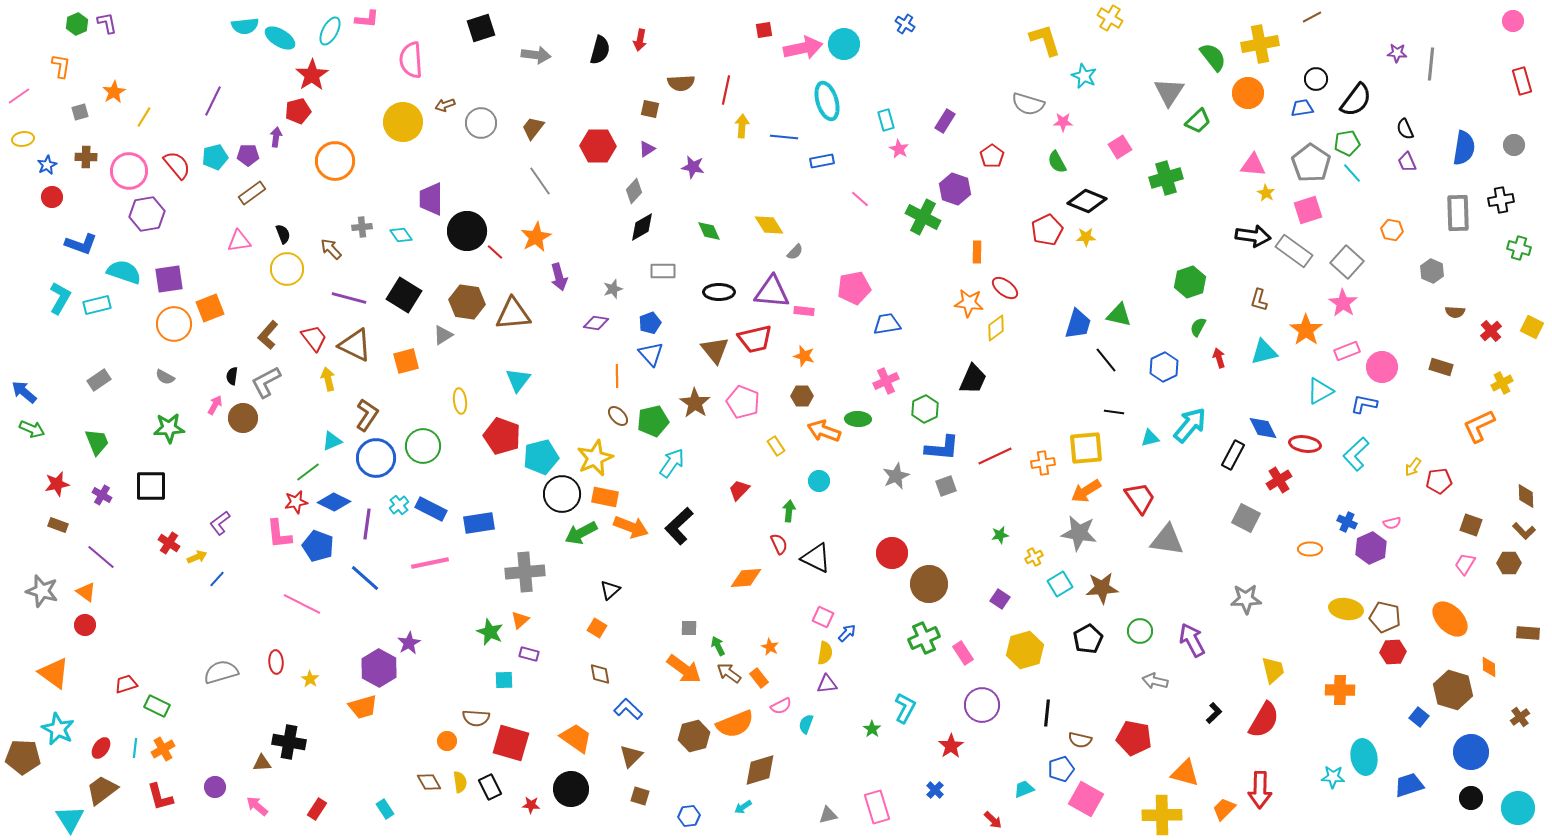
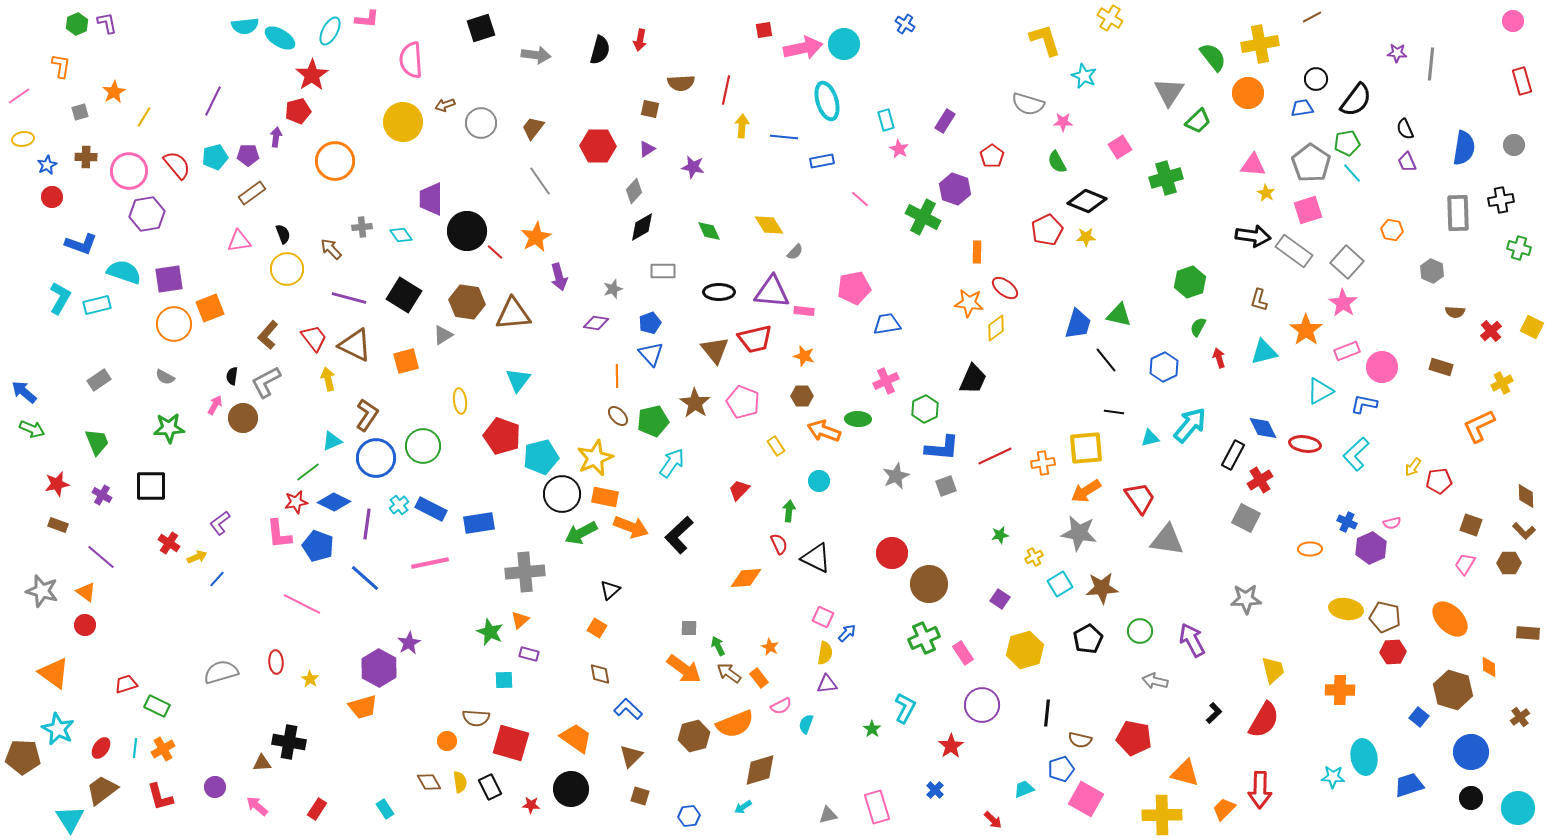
red cross at (1279, 480): moved 19 px left
black L-shape at (679, 526): moved 9 px down
